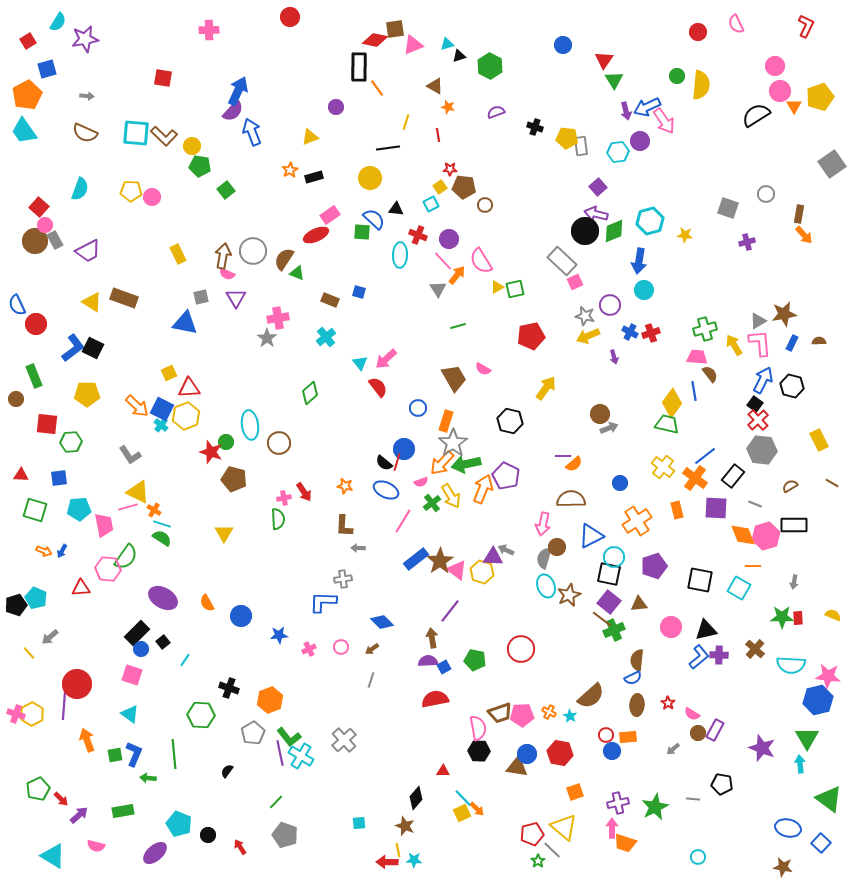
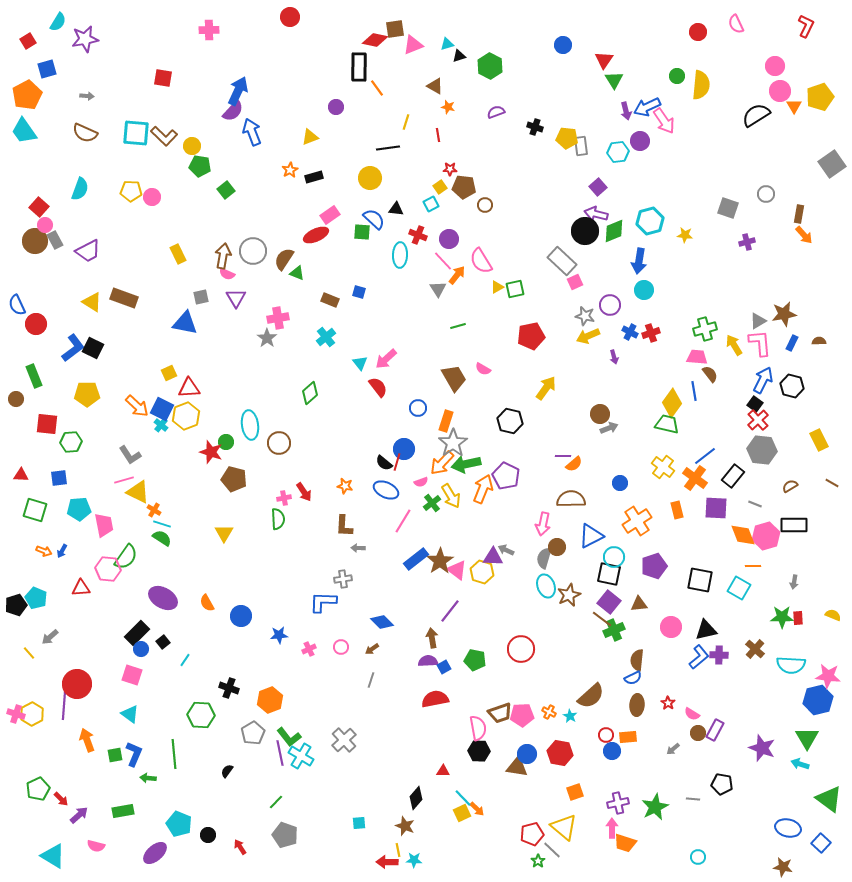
pink line at (128, 507): moved 4 px left, 27 px up
cyan arrow at (800, 764): rotated 66 degrees counterclockwise
